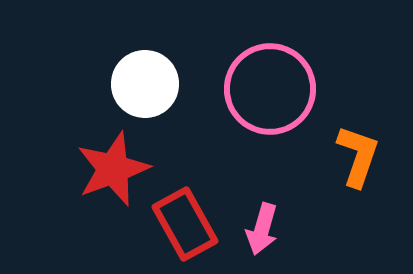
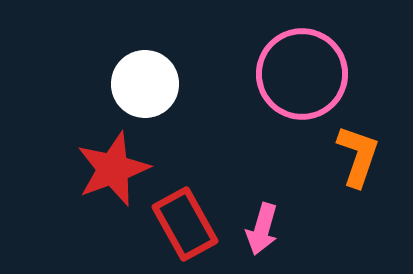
pink circle: moved 32 px right, 15 px up
